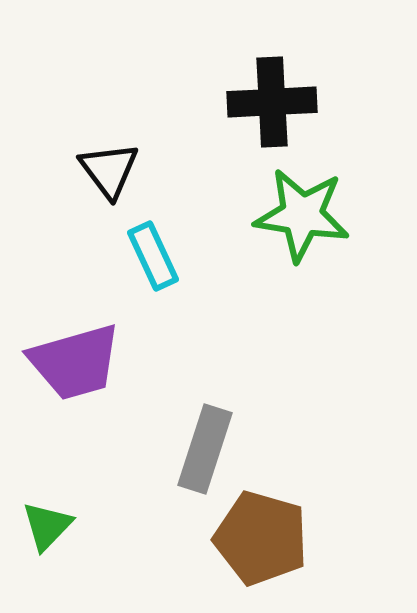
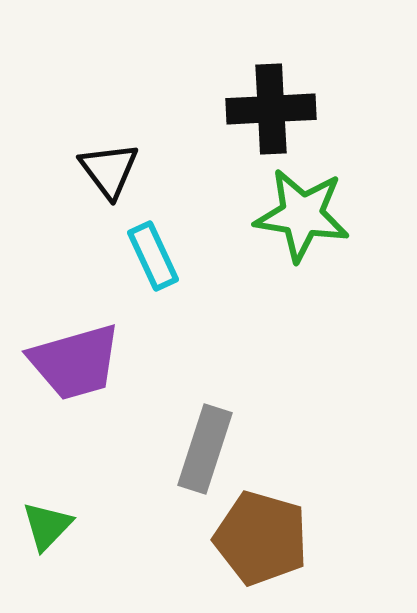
black cross: moved 1 px left, 7 px down
